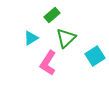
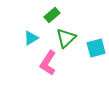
cyan square: moved 1 px right, 8 px up; rotated 18 degrees clockwise
